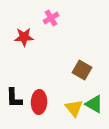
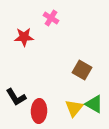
pink cross: rotated 28 degrees counterclockwise
black L-shape: moved 2 px right, 1 px up; rotated 30 degrees counterclockwise
red ellipse: moved 9 px down
yellow triangle: rotated 18 degrees clockwise
